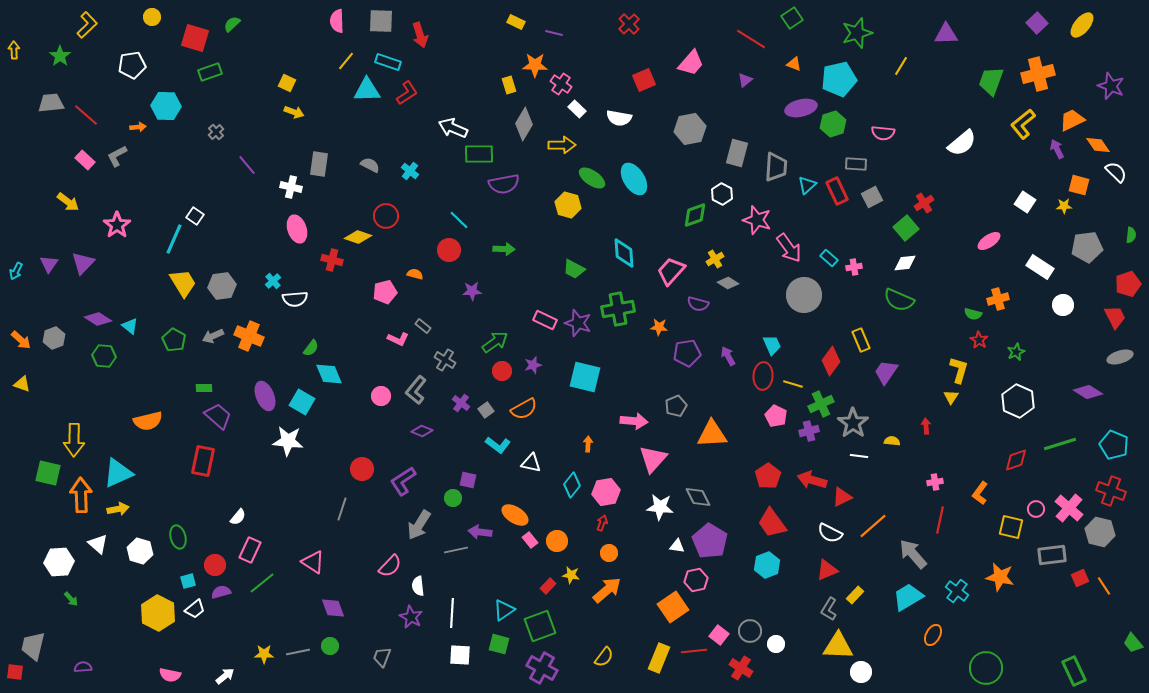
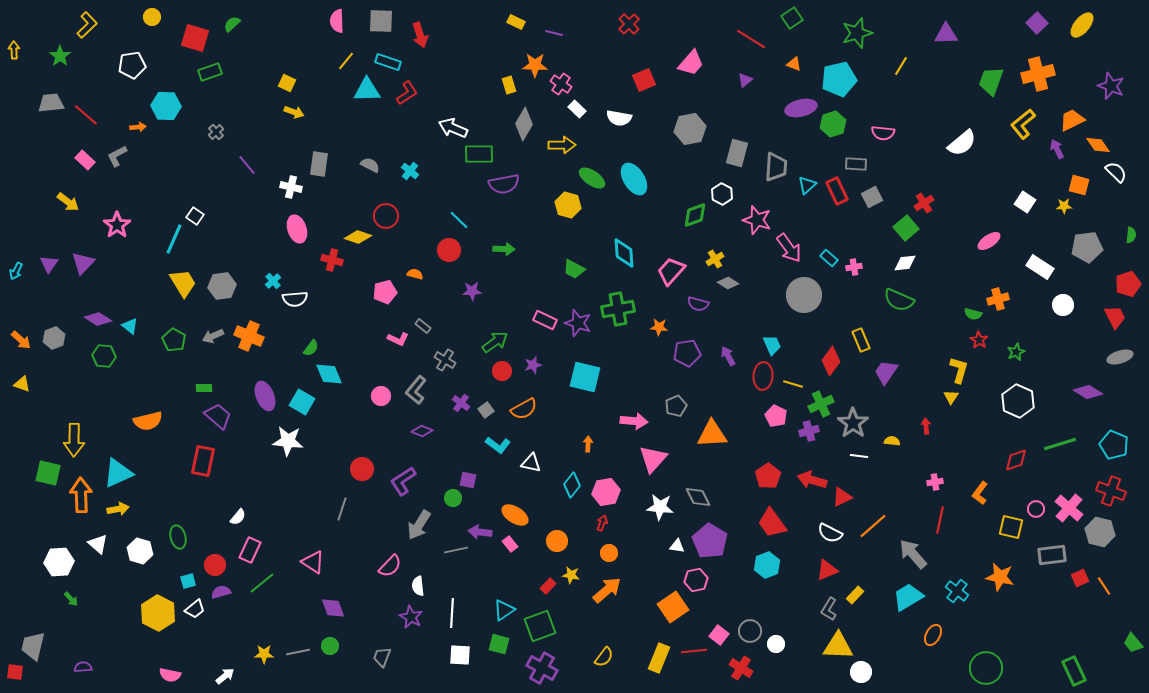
pink rectangle at (530, 540): moved 20 px left, 4 px down
